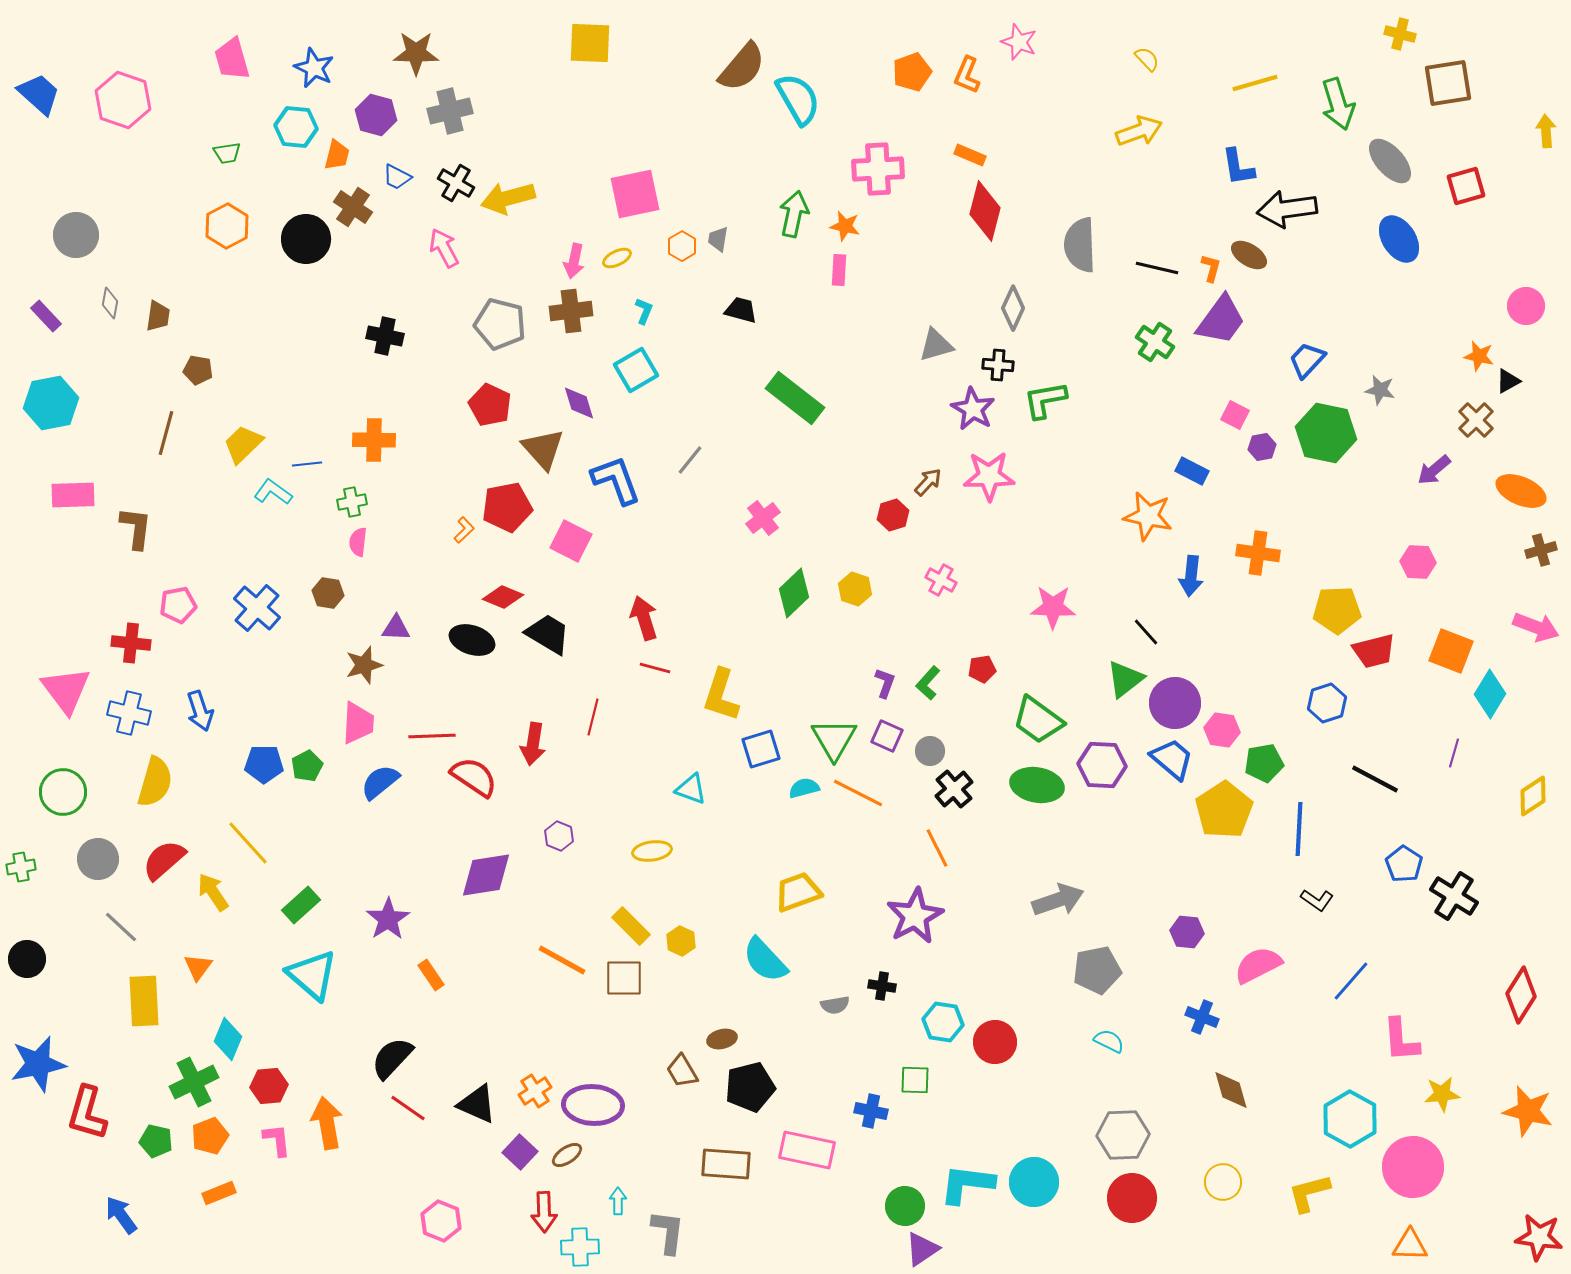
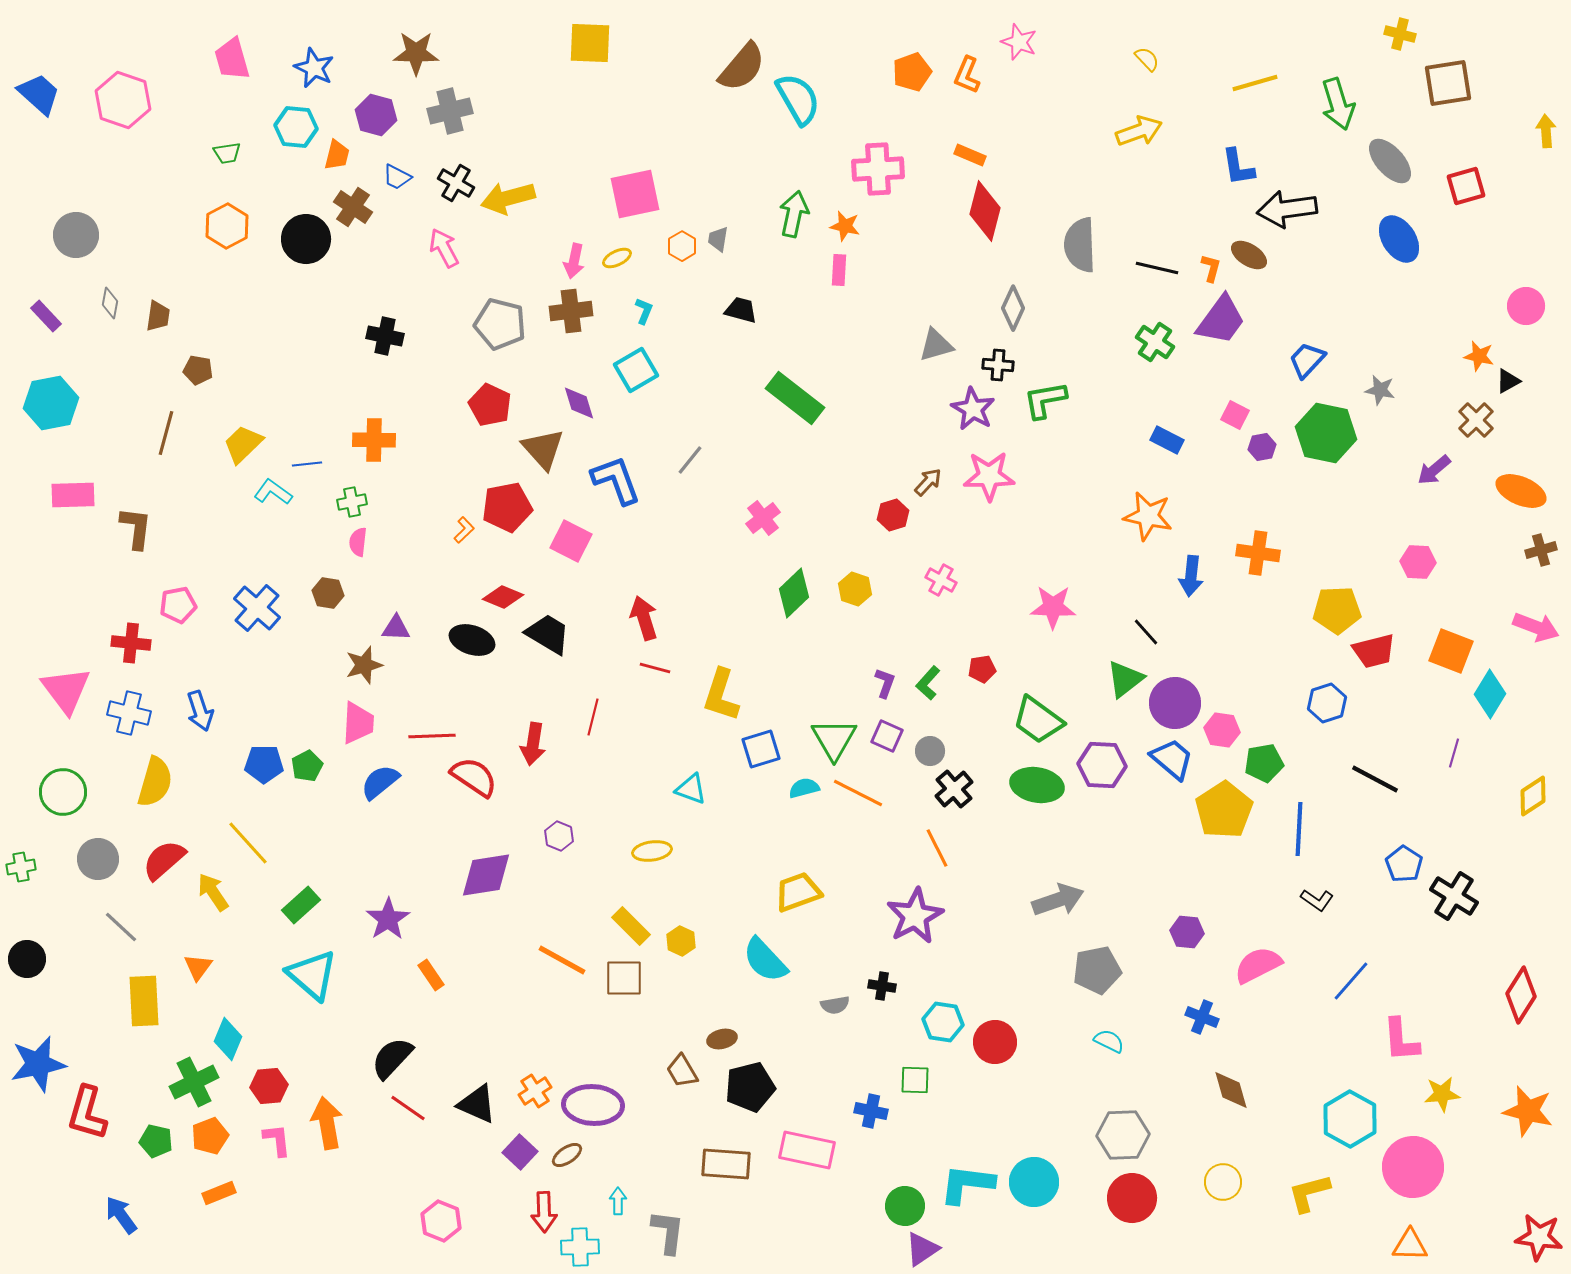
blue rectangle at (1192, 471): moved 25 px left, 31 px up
